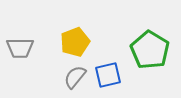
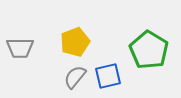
green pentagon: moved 1 px left
blue square: moved 1 px down
